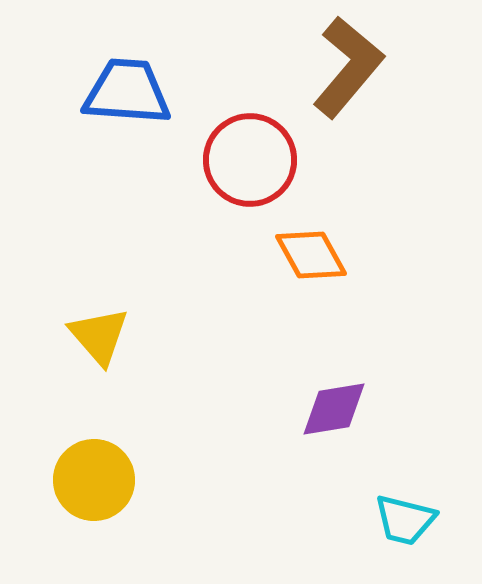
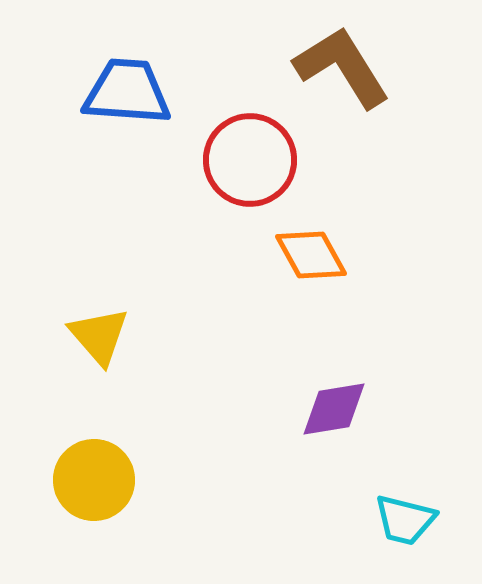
brown L-shape: moved 6 px left; rotated 72 degrees counterclockwise
